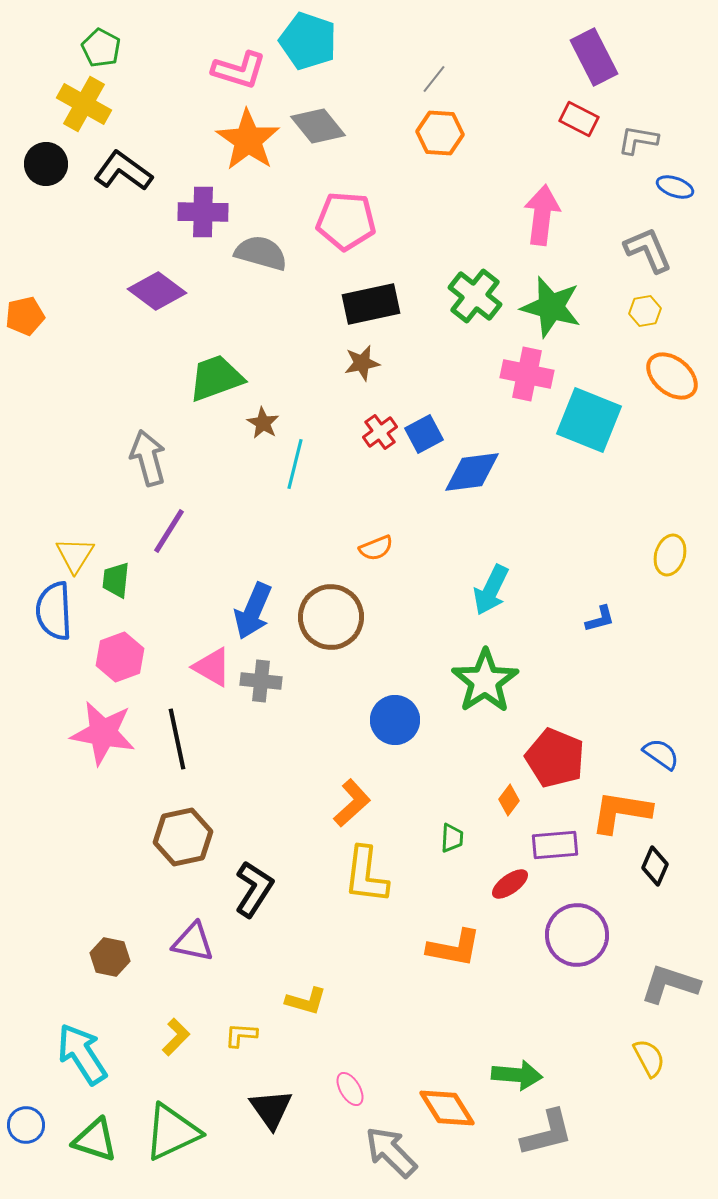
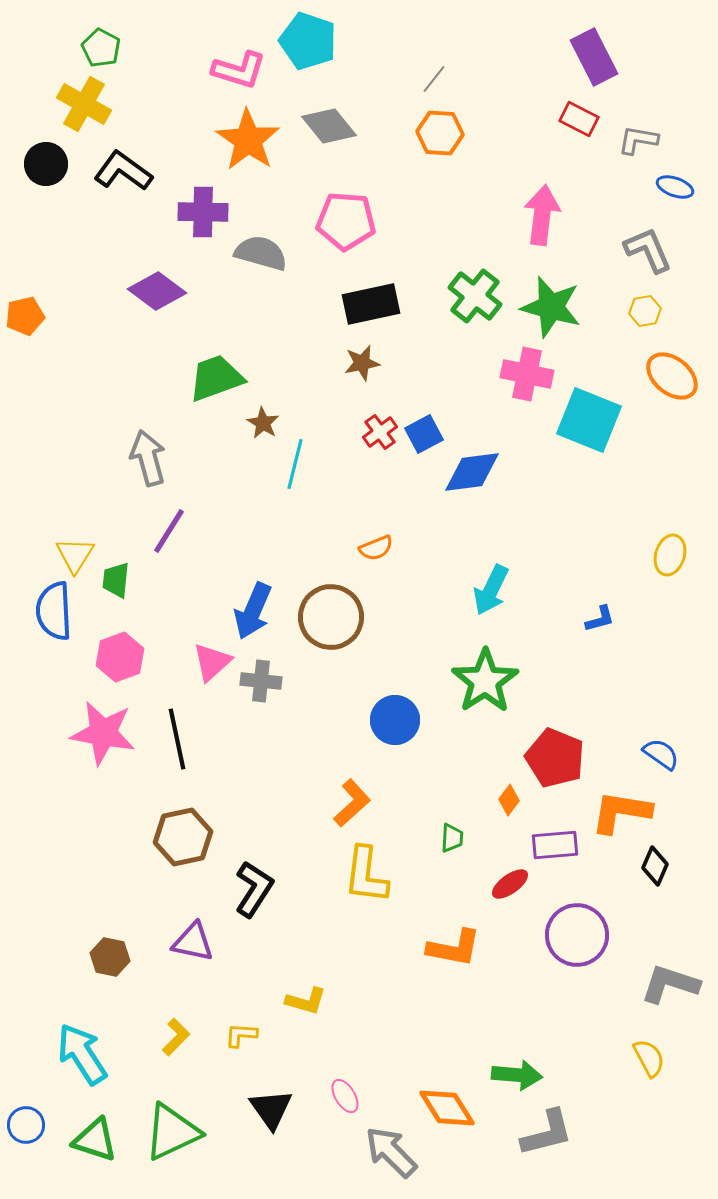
gray diamond at (318, 126): moved 11 px right
pink triangle at (212, 667): moved 5 px up; rotated 48 degrees clockwise
pink ellipse at (350, 1089): moved 5 px left, 7 px down
